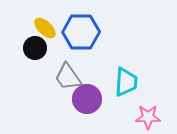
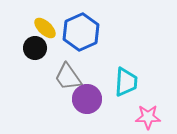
blue hexagon: rotated 24 degrees counterclockwise
